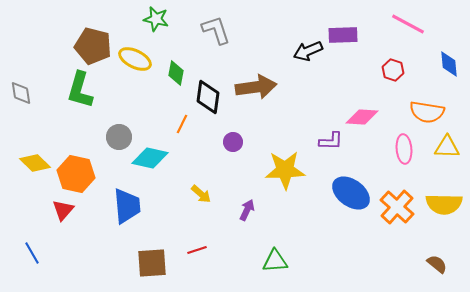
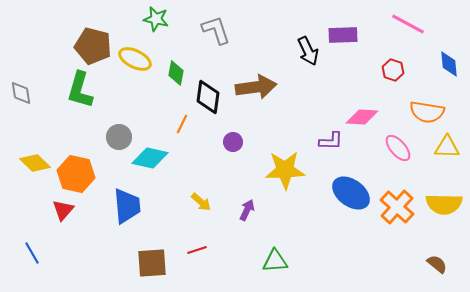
black arrow: rotated 92 degrees counterclockwise
pink ellipse: moved 6 px left, 1 px up; rotated 36 degrees counterclockwise
yellow arrow: moved 8 px down
